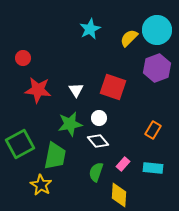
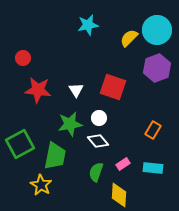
cyan star: moved 2 px left, 4 px up; rotated 15 degrees clockwise
pink rectangle: rotated 16 degrees clockwise
